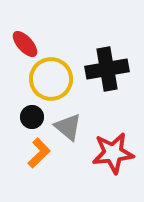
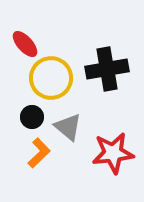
yellow circle: moved 1 px up
